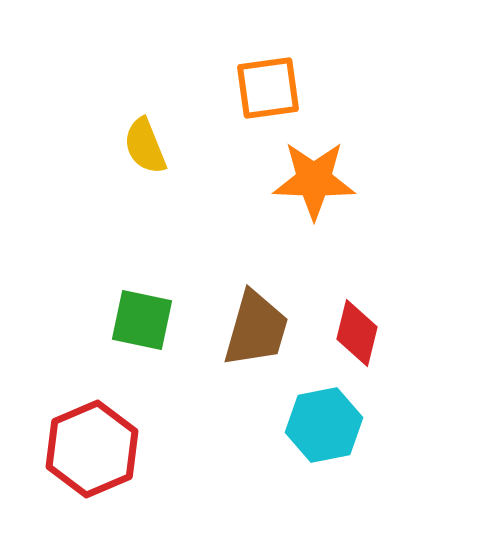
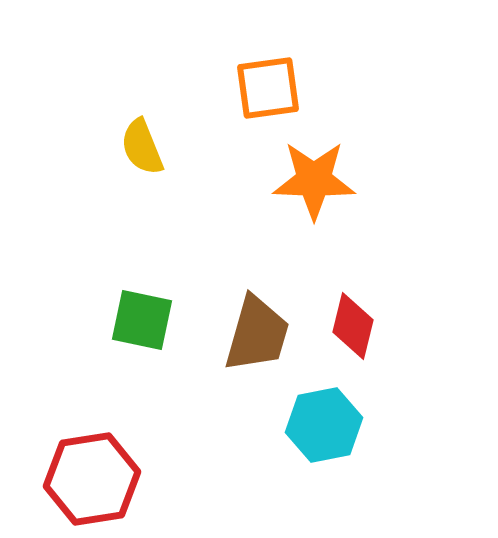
yellow semicircle: moved 3 px left, 1 px down
brown trapezoid: moved 1 px right, 5 px down
red diamond: moved 4 px left, 7 px up
red hexagon: moved 30 px down; rotated 14 degrees clockwise
